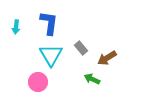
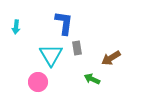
blue L-shape: moved 15 px right
gray rectangle: moved 4 px left; rotated 32 degrees clockwise
brown arrow: moved 4 px right
